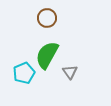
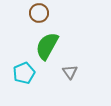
brown circle: moved 8 px left, 5 px up
green semicircle: moved 9 px up
